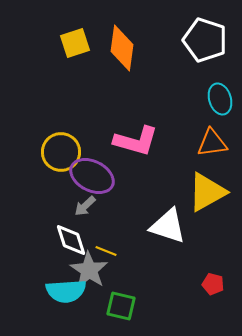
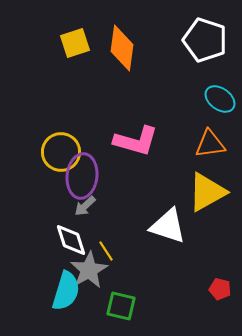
cyan ellipse: rotated 36 degrees counterclockwise
orange triangle: moved 2 px left, 1 px down
purple ellipse: moved 10 px left; rotated 69 degrees clockwise
yellow line: rotated 35 degrees clockwise
gray star: rotated 9 degrees clockwise
red pentagon: moved 7 px right, 5 px down
cyan semicircle: rotated 69 degrees counterclockwise
